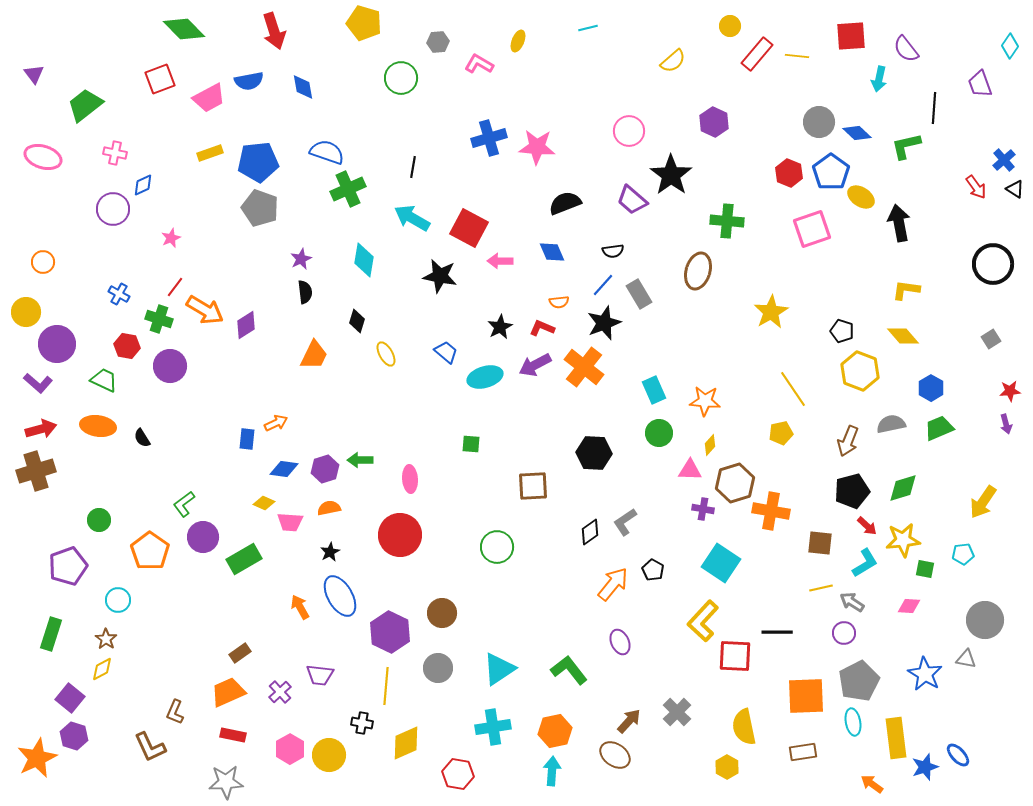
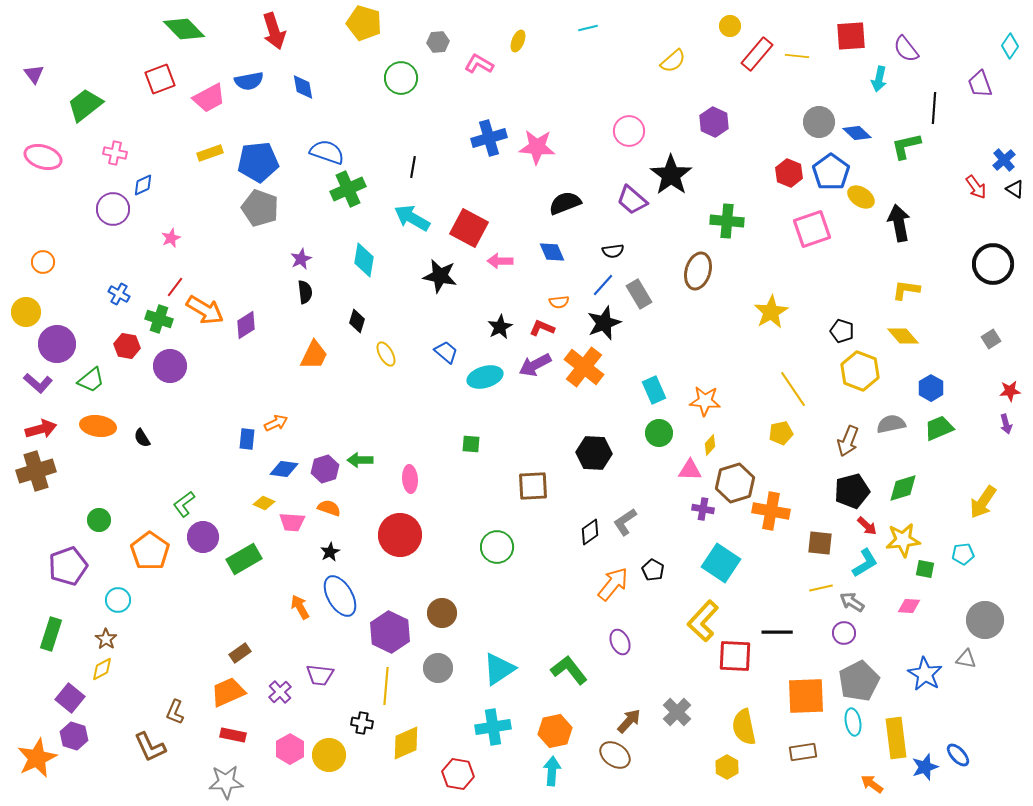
green trapezoid at (104, 380): moved 13 px left; rotated 116 degrees clockwise
orange semicircle at (329, 508): rotated 30 degrees clockwise
pink trapezoid at (290, 522): moved 2 px right
